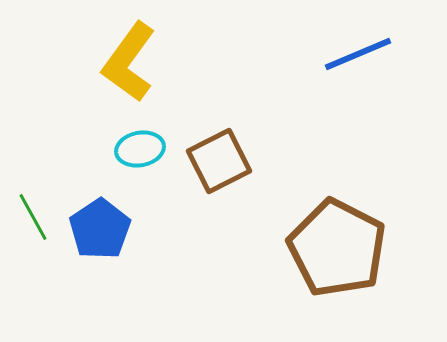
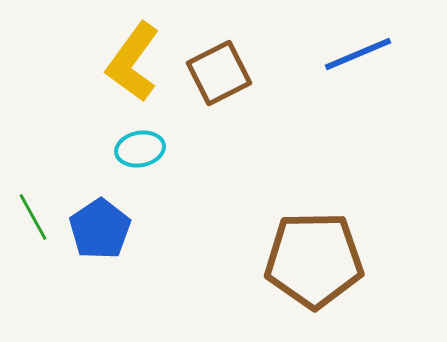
yellow L-shape: moved 4 px right
brown square: moved 88 px up
brown pentagon: moved 23 px left, 12 px down; rotated 28 degrees counterclockwise
